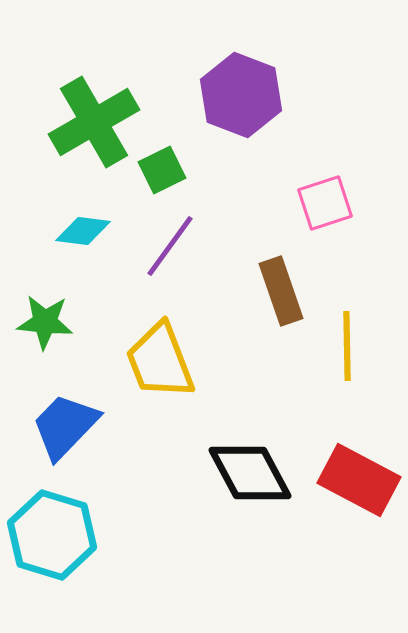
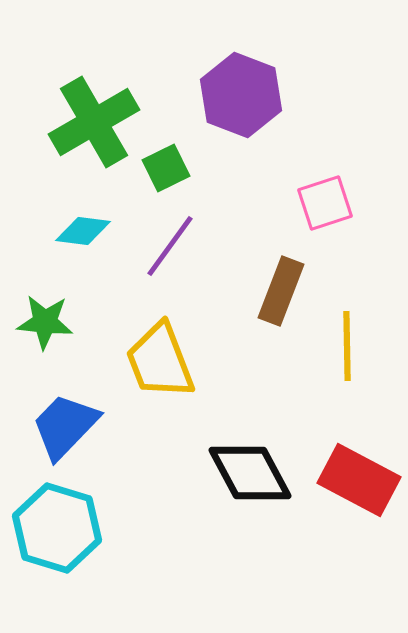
green square: moved 4 px right, 2 px up
brown rectangle: rotated 40 degrees clockwise
cyan hexagon: moved 5 px right, 7 px up
